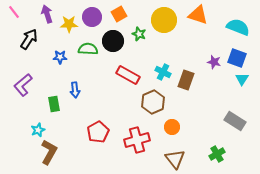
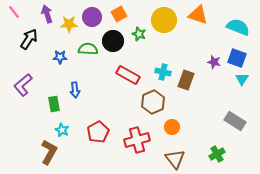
cyan cross: rotated 14 degrees counterclockwise
cyan star: moved 24 px right; rotated 24 degrees counterclockwise
